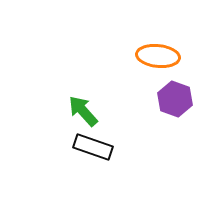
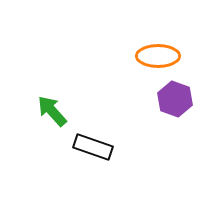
orange ellipse: rotated 6 degrees counterclockwise
green arrow: moved 31 px left
